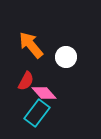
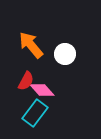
white circle: moved 1 px left, 3 px up
pink diamond: moved 2 px left, 3 px up
cyan rectangle: moved 2 px left
